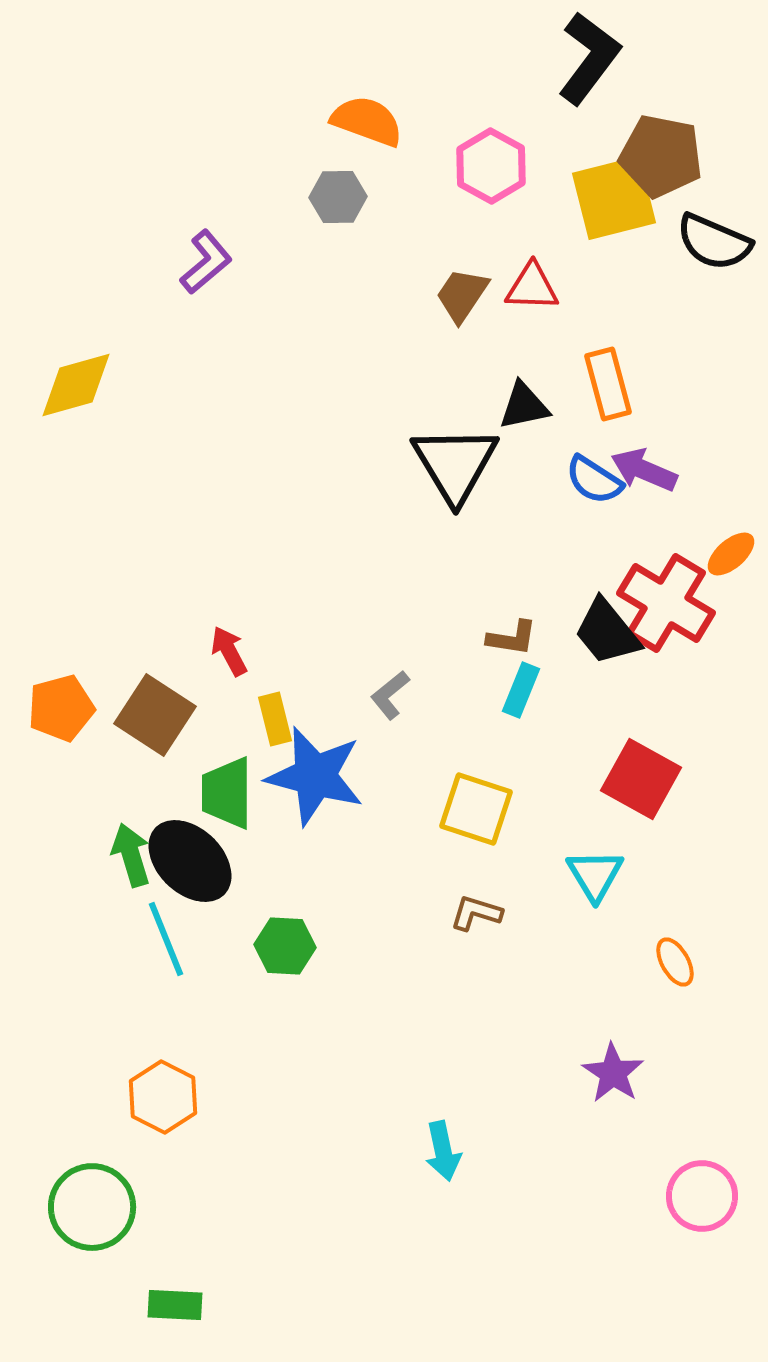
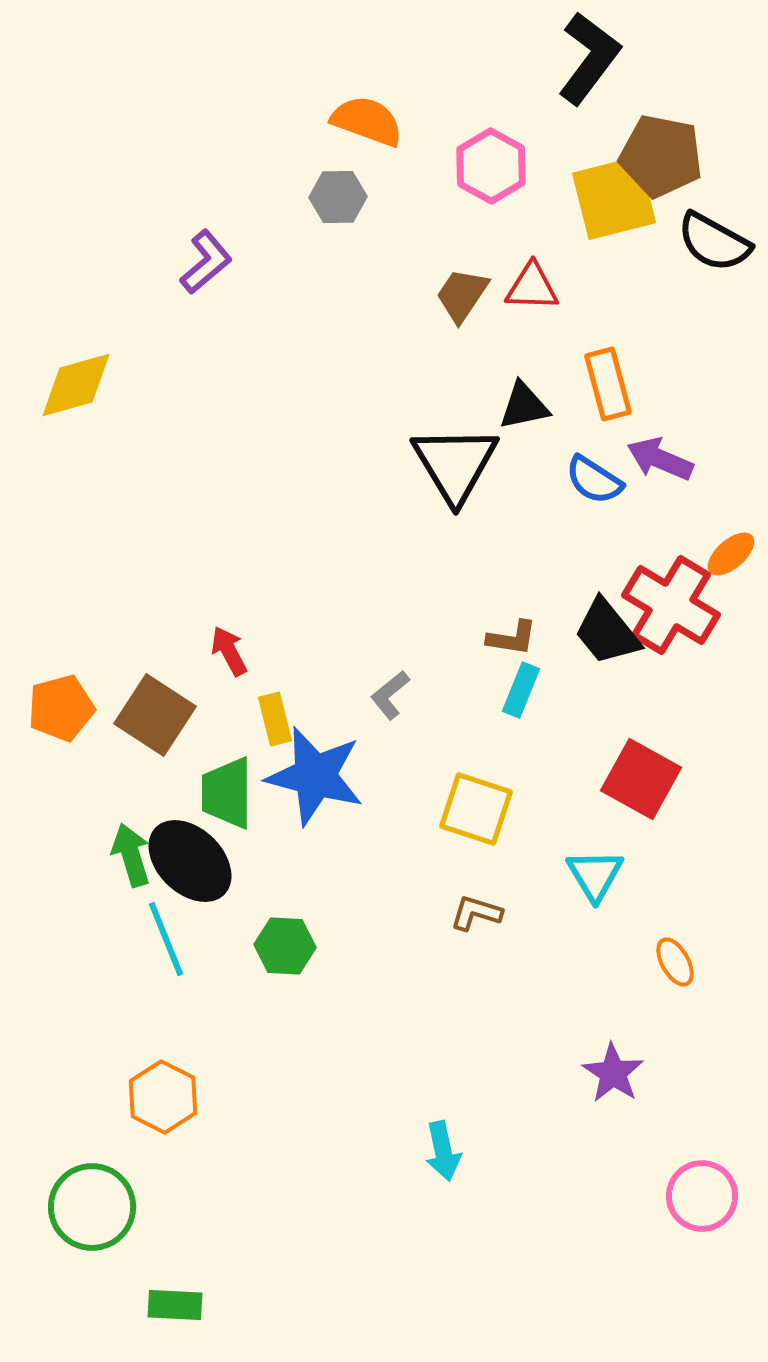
black semicircle at (714, 242): rotated 6 degrees clockwise
purple arrow at (644, 470): moved 16 px right, 11 px up
red cross at (666, 603): moved 5 px right, 2 px down
